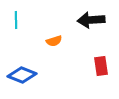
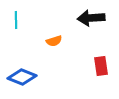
black arrow: moved 2 px up
blue diamond: moved 2 px down
